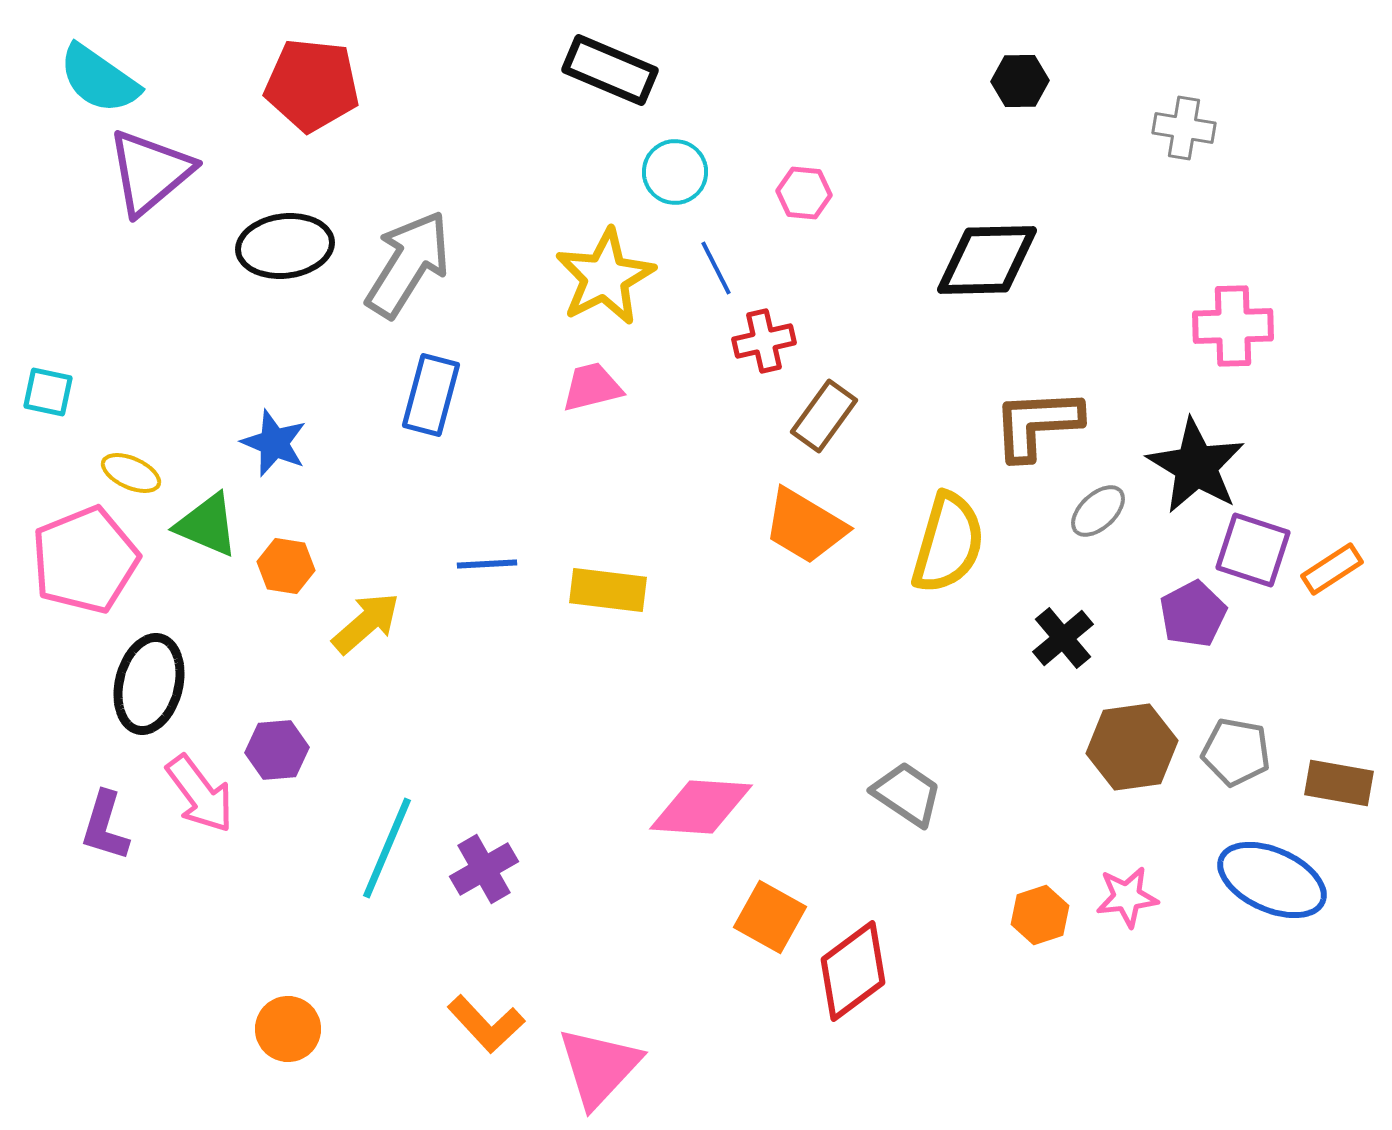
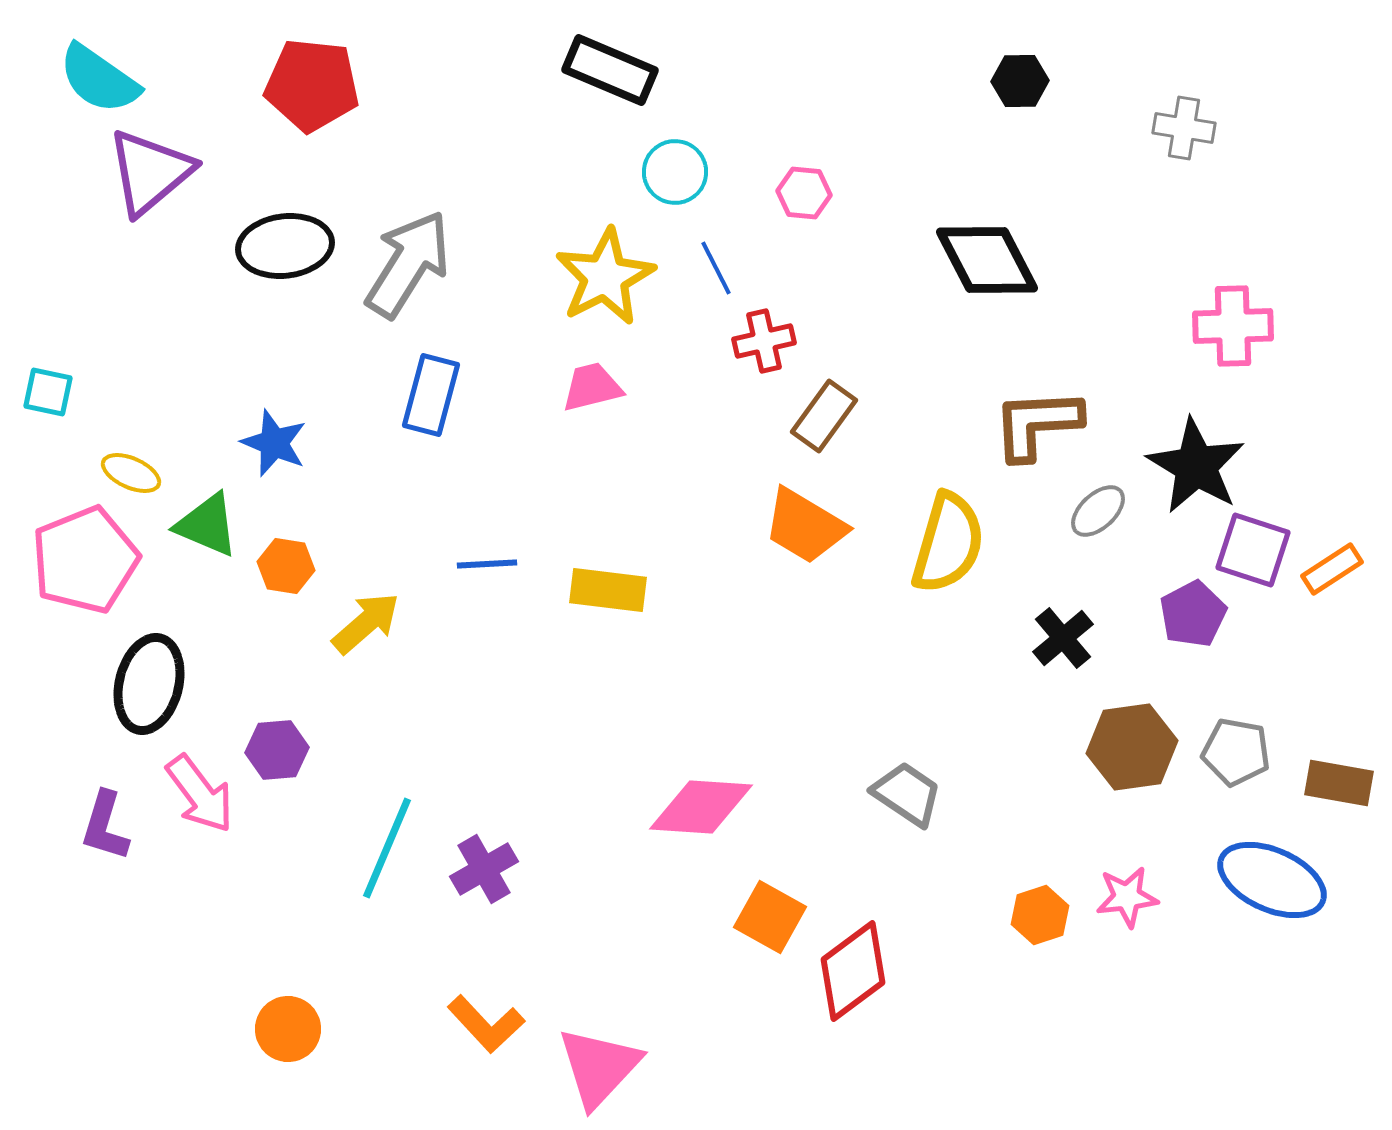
black diamond at (987, 260): rotated 64 degrees clockwise
